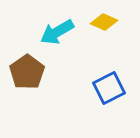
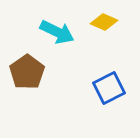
cyan arrow: rotated 124 degrees counterclockwise
